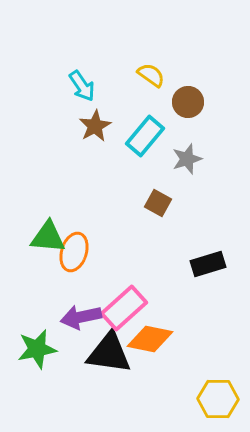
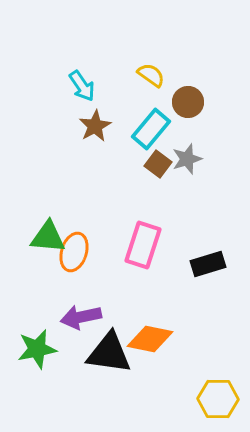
cyan rectangle: moved 6 px right, 7 px up
brown square: moved 39 px up; rotated 8 degrees clockwise
pink rectangle: moved 19 px right, 63 px up; rotated 30 degrees counterclockwise
